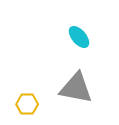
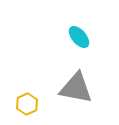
yellow hexagon: rotated 25 degrees counterclockwise
